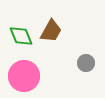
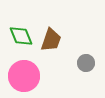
brown trapezoid: moved 9 px down; rotated 10 degrees counterclockwise
